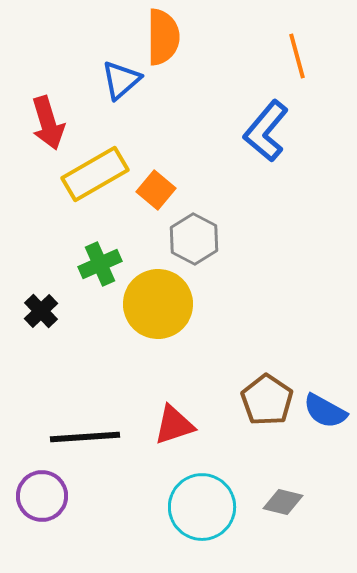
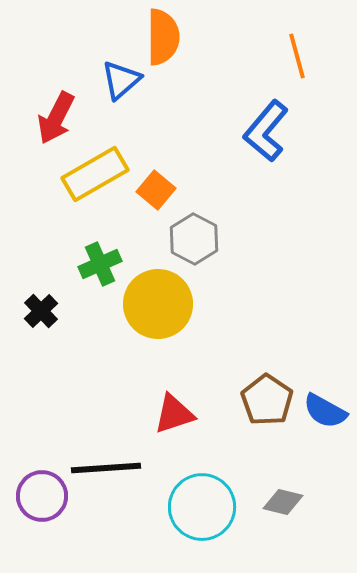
red arrow: moved 8 px right, 5 px up; rotated 44 degrees clockwise
red triangle: moved 11 px up
black line: moved 21 px right, 31 px down
